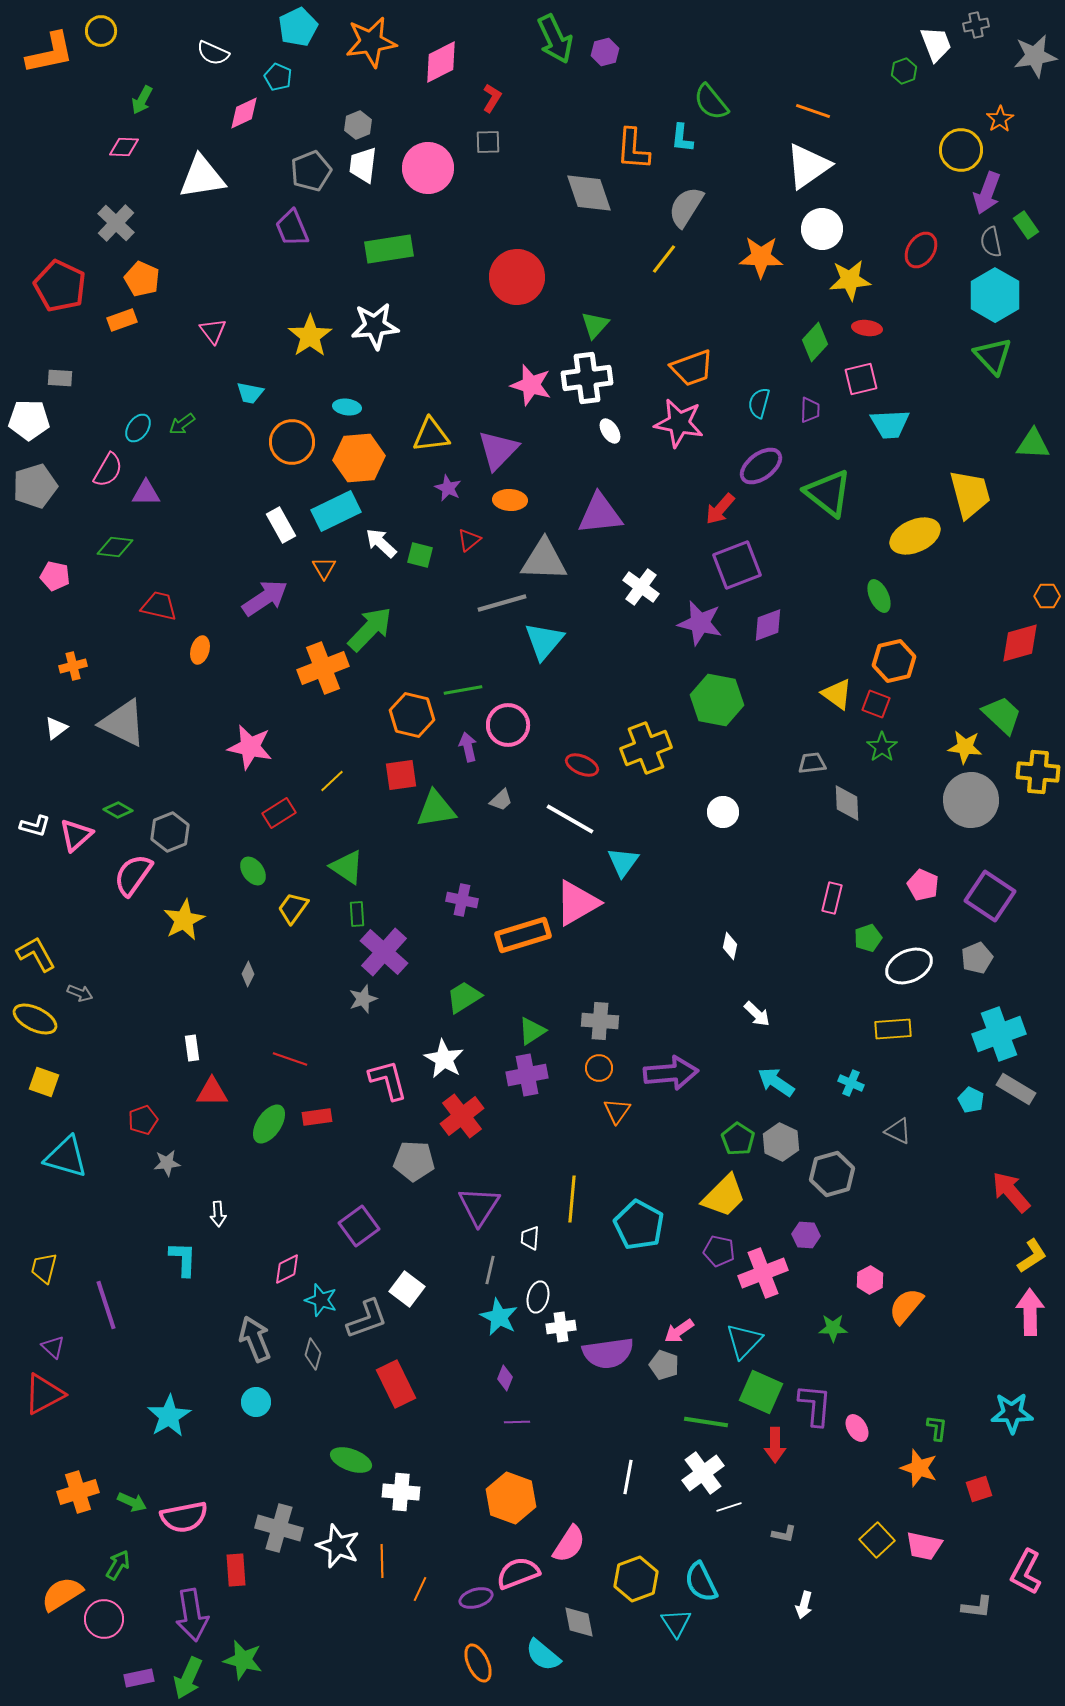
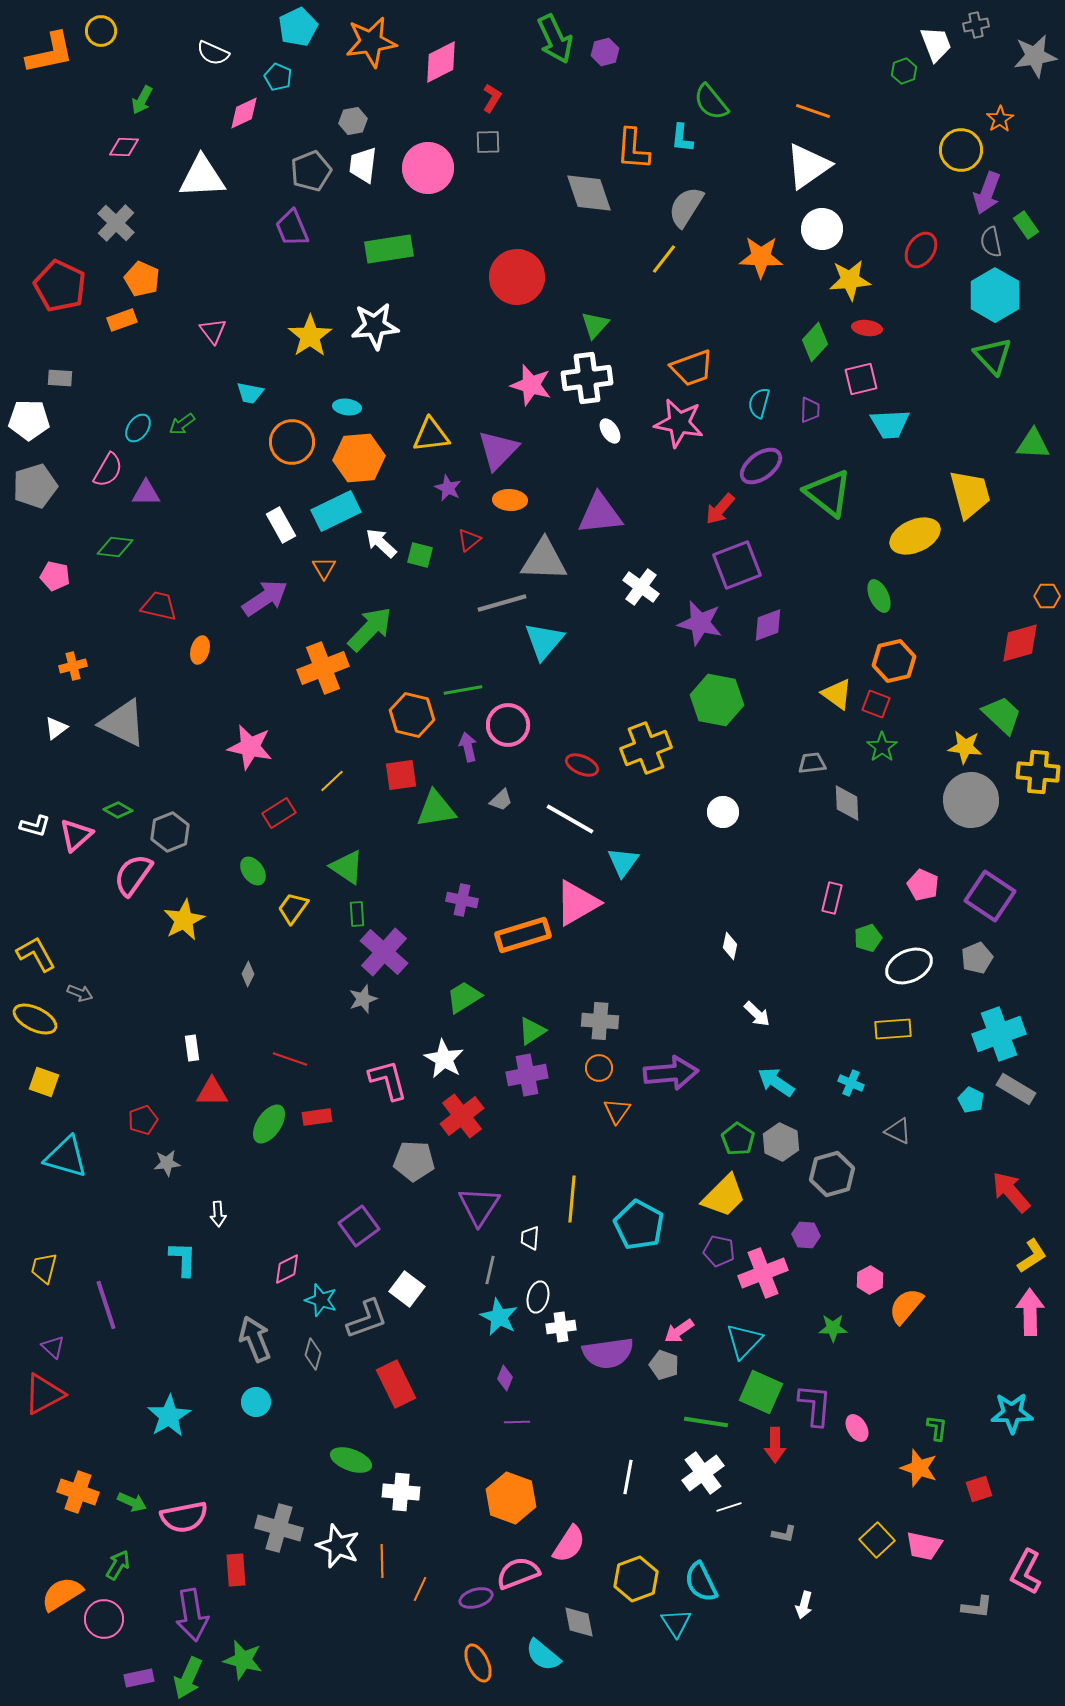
gray hexagon at (358, 125): moved 5 px left, 4 px up; rotated 12 degrees clockwise
white triangle at (202, 177): rotated 6 degrees clockwise
orange cross at (78, 1492): rotated 36 degrees clockwise
